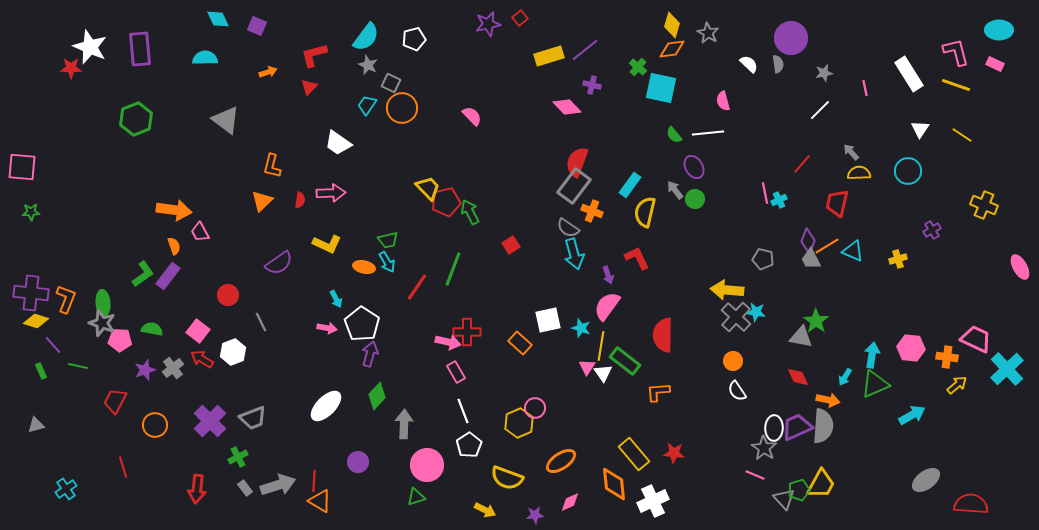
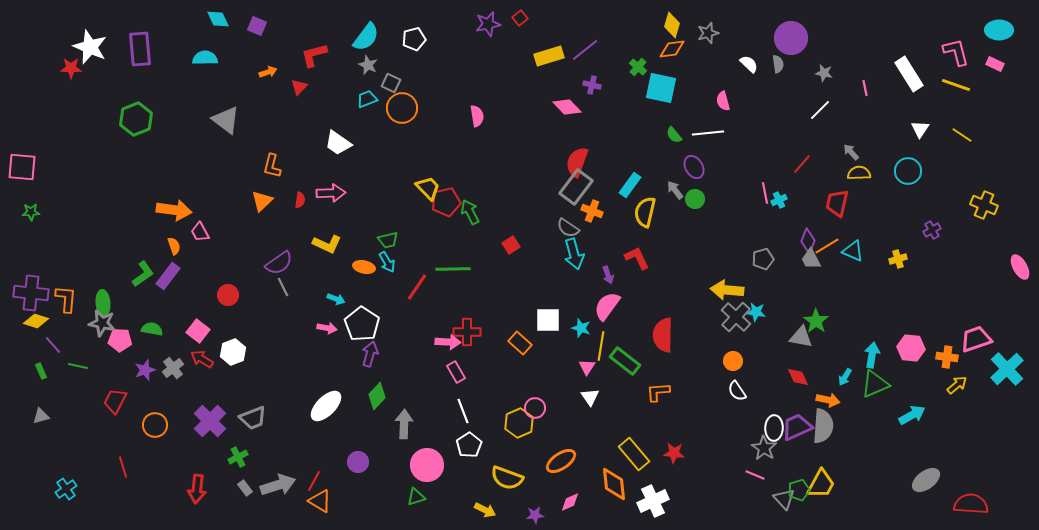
gray star at (708, 33): rotated 25 degrees clockwise
gray star at (824, 73): rotated 24 degrees clockwise
red triangle at (309, 87): moved 10 px left
cyan trapezoid at (367, 105): moved 6 px up; rotated 35 degrees clockwise
pink semicircle at (472, 116): moved 5 px right; rotated 35 degrees clockwise
gray rectangle at (574, 186): moved 2 px right, 1 px down
gray pentagon at (763, 259): rotated 30 degrees counterclockwise
green line at (453, 269): rotated 68 degrees clockwise
orange L-shape at (66, 299): rotated 16 degrees counterclockwise
cyan arrow at (336, 299): rotated 42 degrees counterclockwise
white square at (548, 320): rotated 12 degrees clockwise
gray line at (261, 322): moved 22 px right, 35 px up
gray star at (102, 323): rotated 8 degrees counterclockwise
pink trapezoid at (976, 339): rotated 44 degrees counterclockwise
pink arrow at (448, 342): rotated 10 degrees counterclockwise
white triangle at (603, 373): moved 13 px left, 24 px down
gray triangle at (36, 425): moved 5 px right, 9 px up
red line at (314, 481): rotated 25 degrees clockwise
